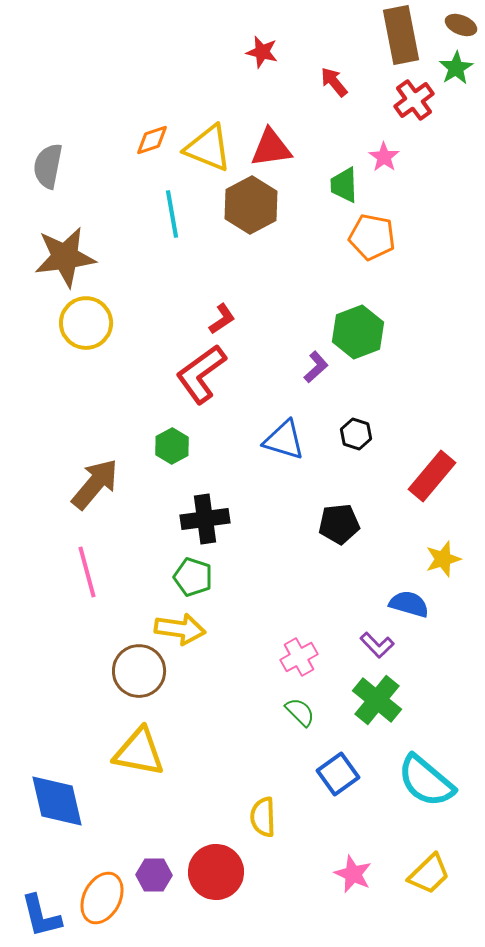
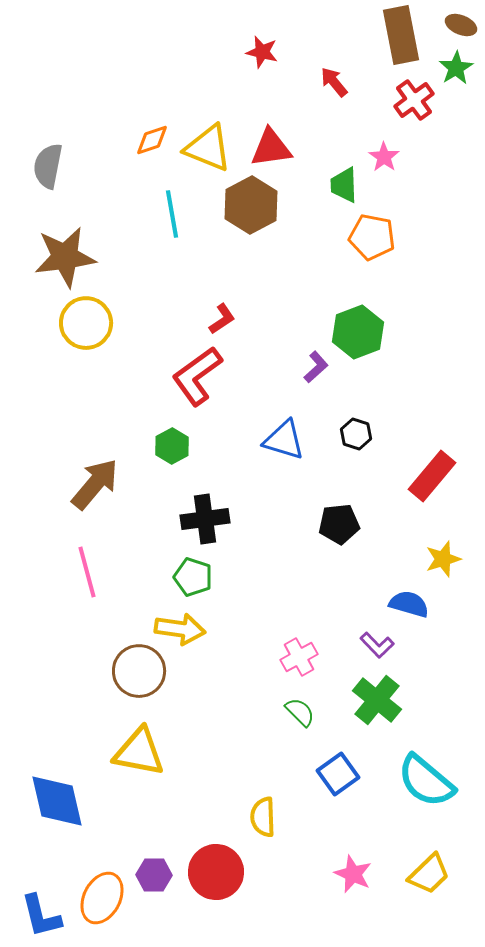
red L-shape at (201, 374): moved 4 px left, 2 px down
